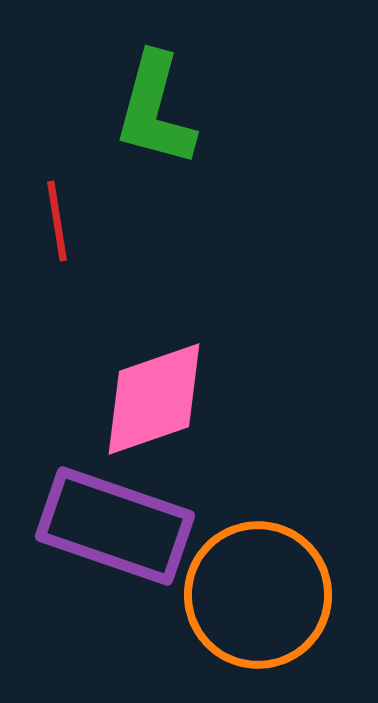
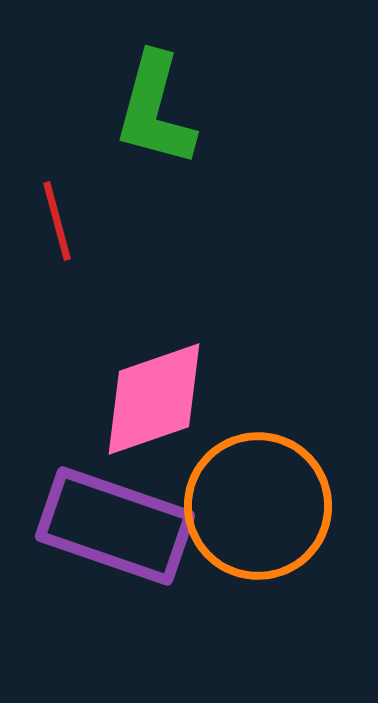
red line: rotated 6 degrees counterclockwise
orange circle: moved 89 px up
